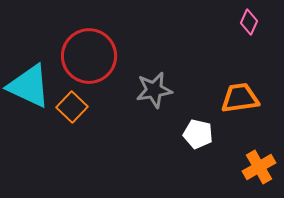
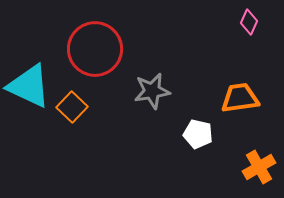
red circle: moved 6 px right, 7 px up
gray star: moved 2 px left, 1 px down
